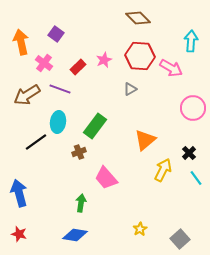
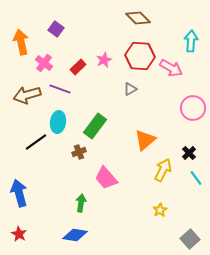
purple square: moved 5 px up
brown arrow: rotated 16 degrees clockwise
yellow star: moved 20 px right, 19 px up
red star: rotated 14 degrees clockwise
gray square: moved 10 px right
